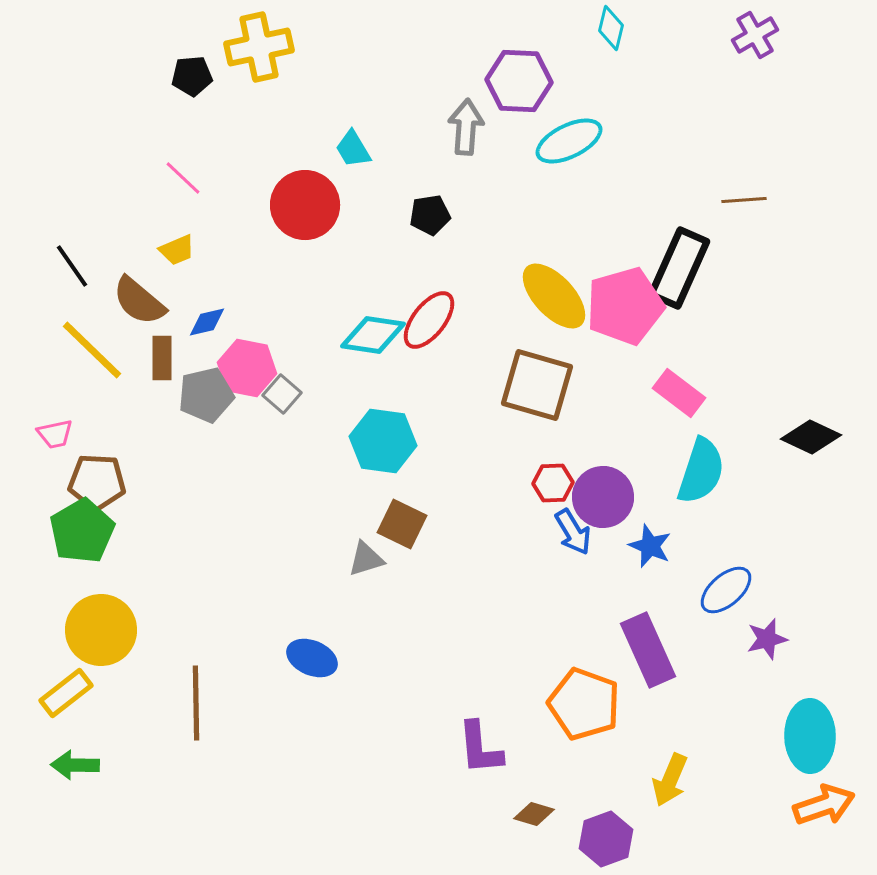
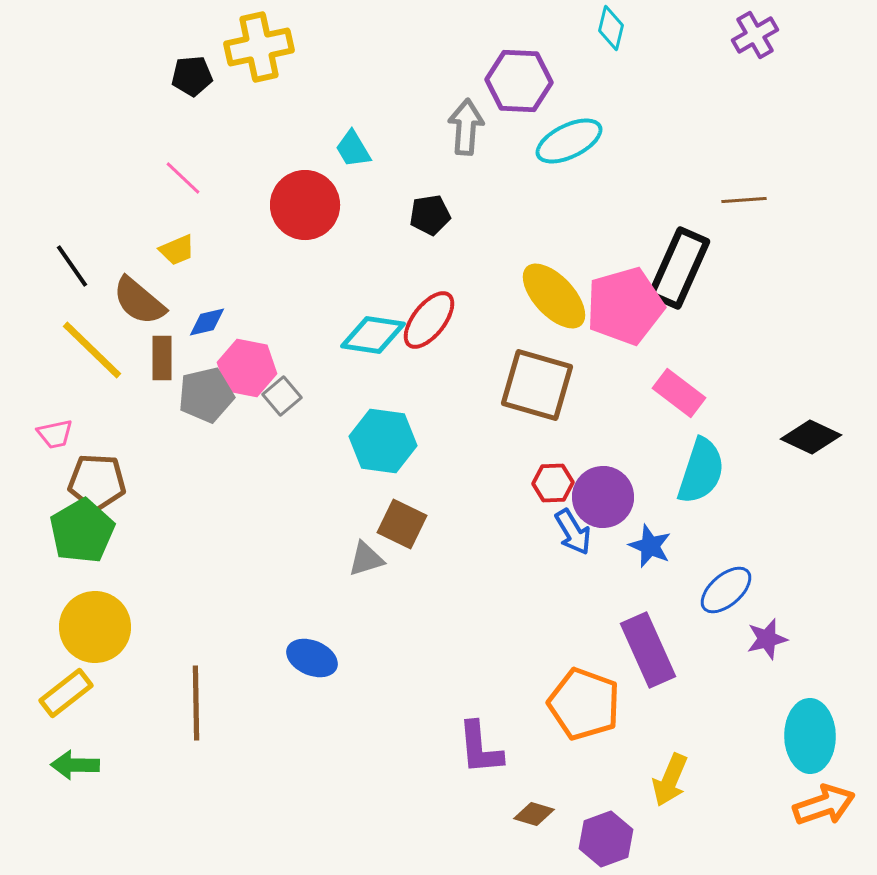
gray square at (282, 394): moved 2 px down; rotated 9 degrees clockwise
yellow circle at (101, 630): moved 6 px left, 3 px up
